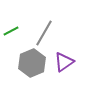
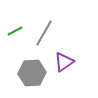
green line: moved 4 px right
gray hexagon: moved 10 px down; rotated 20 degrees clockwise
